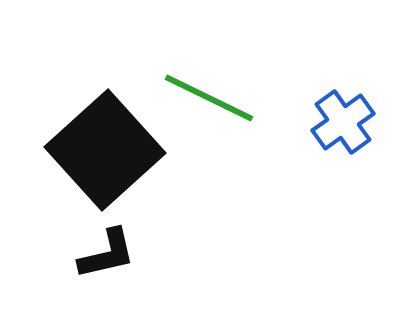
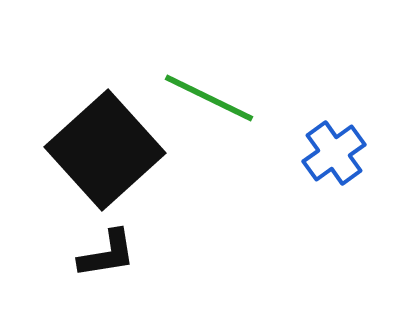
blue cross: moved 9 px left, 31 px down
black L-shape: rotated 4 degrees clockwise
